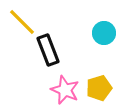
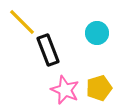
cyan circle: moved 7 px left
